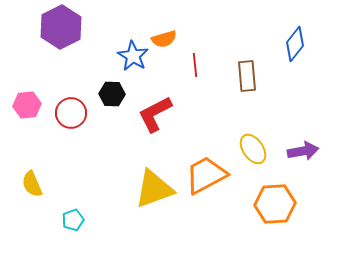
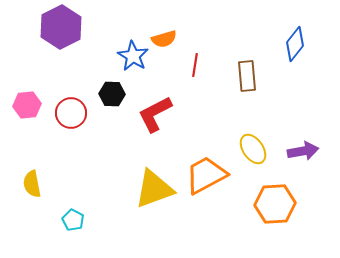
red line: rotated 15 degrees clockwise
yellow semicircle: rotated 12 degrees clockwise
cyan pentagon: rotated 25 degrees counterclockwise
